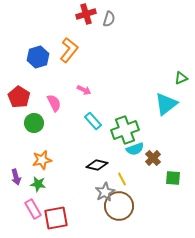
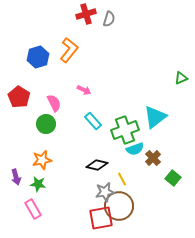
cyan triangle: moved 11 px left, 13 px down
green circle: moved 12 px right, 1 px down
green square: rotated 35 degrees clockwise
gray star: rotated 18 degrees clockwise
red square: moved 45 px right
